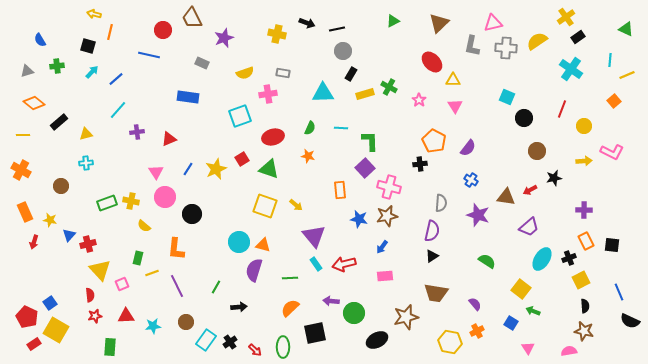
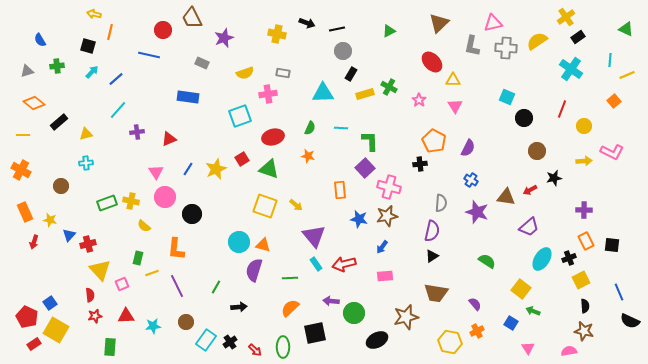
green triangle at (393, 21): moved 4 px left, 10 px down
purple semicircle at (468, 148): rotated 12 degrees counterclockwise
purple star at (478, 215): moved 1 px left, 3 px up
